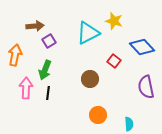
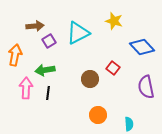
cyan triangle: moved 10 px left
red square: moved 1 px left, 7 px down
green arrow: rotated 60 degrees clockwise
